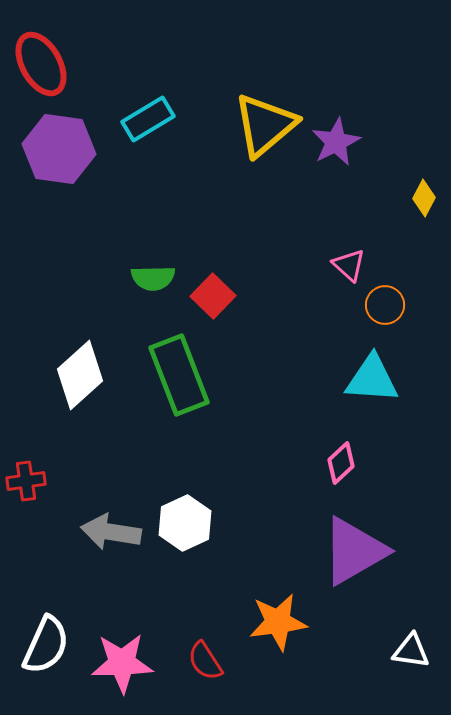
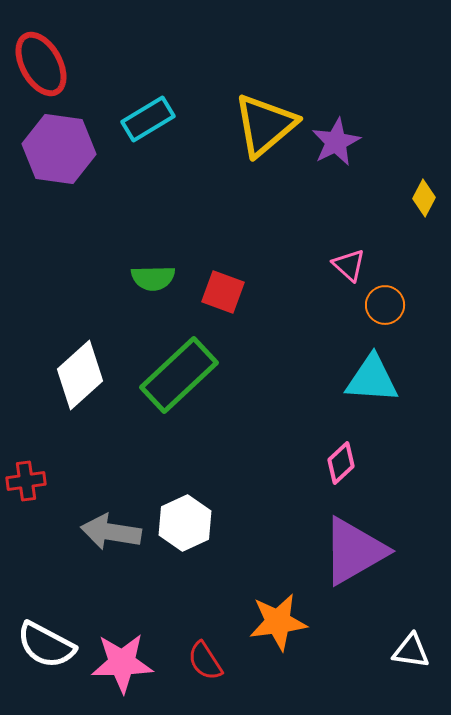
red square: moved 10 px right, 4 px up; rotated 24 degrees counterclockwise
green rectangle: rotated 68 degrees clockwise
white semicircle: rotated 94 degrees clockwise
